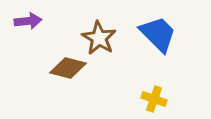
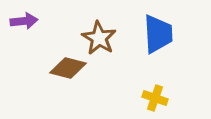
purple arrow: moved 4 px left
blue trapezoid: rotated 42 degrees clockwise
yellow cross: moved 1 px right, 1 px up
